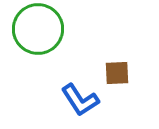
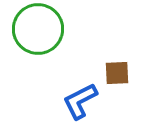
blue L-shape: moved 1 px down; rotated 96 degrees clockwise
